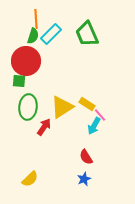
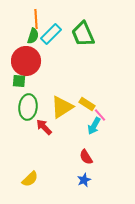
green trapezoid: moved 4 px left
red arrow: rotated 78 degrees counterclockwise
blue star: moved 1 px down
